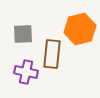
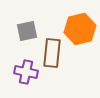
gray square: moved 4 px right, 3 px up; rotated 10 degrees counterclockwise
brown rectangle: moved 1 px up
